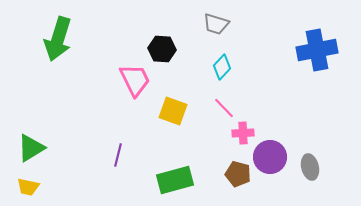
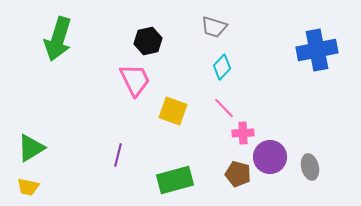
gray trapezoid: moved 2 px left, 3 px down
black hexagon: moved 14 px left, 8 px up; rotated 16 degrees counterclockwise
